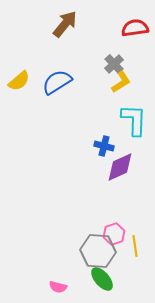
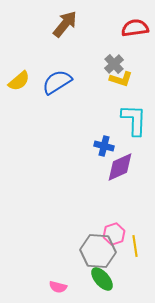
yellow L-shape: moved 3 px up; rotated 50 degrees clockwise
